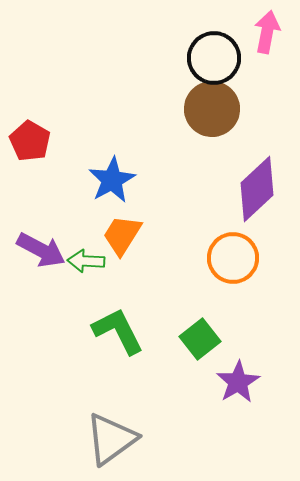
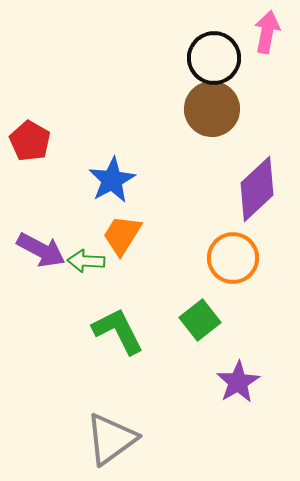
green square: moved 19 px up
